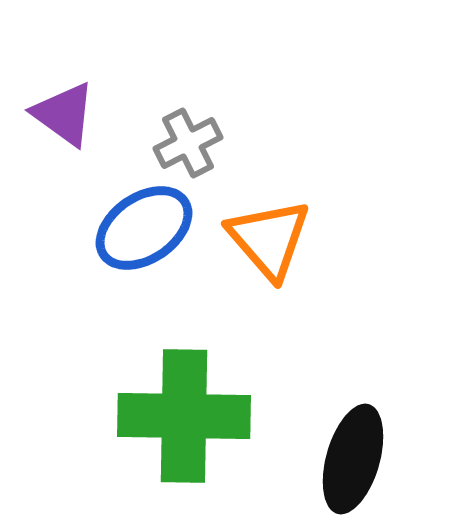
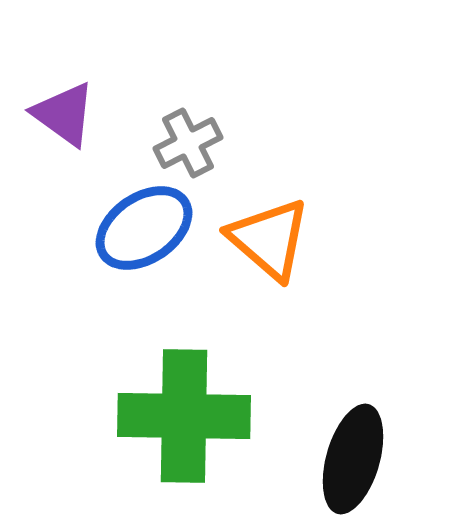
orange triangle: rotated 8 degrees counterclockwise
